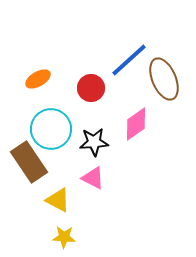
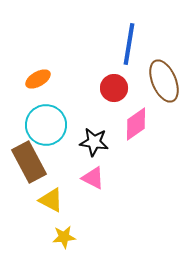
blue line: moved 16 px up; rotated 39 degrees counterclockwise
brown ellipse: moved 2 px down
red circle: moved 23 px right
cyan circle: moved 5 px left, 4 px up
black star: rotated 12 degrees clockwise
brown rectangle: rotated 6 degrees clockwise
yellow triangle: moved 7 px left
yellow star: rotated 10 degrees counterclockwise
